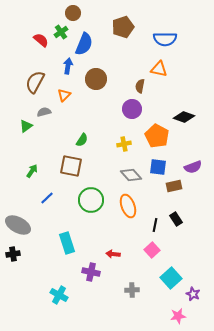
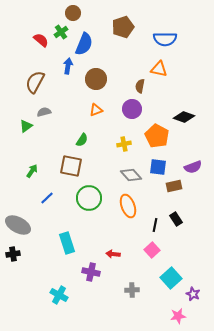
orange triangle at (64, 95): moved 32 px right, 15 px down; rotated 24 degrees clockwise
green circle at (91, 200): moved 2 px left, 2 px up
